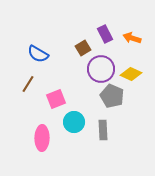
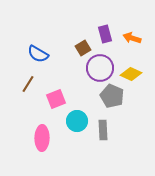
purple rectangle: rotated 12 degrees clockwise
purple circle: moved 1 px left, 1 px up
cyan circle: moved 3 px right, 1 px up
